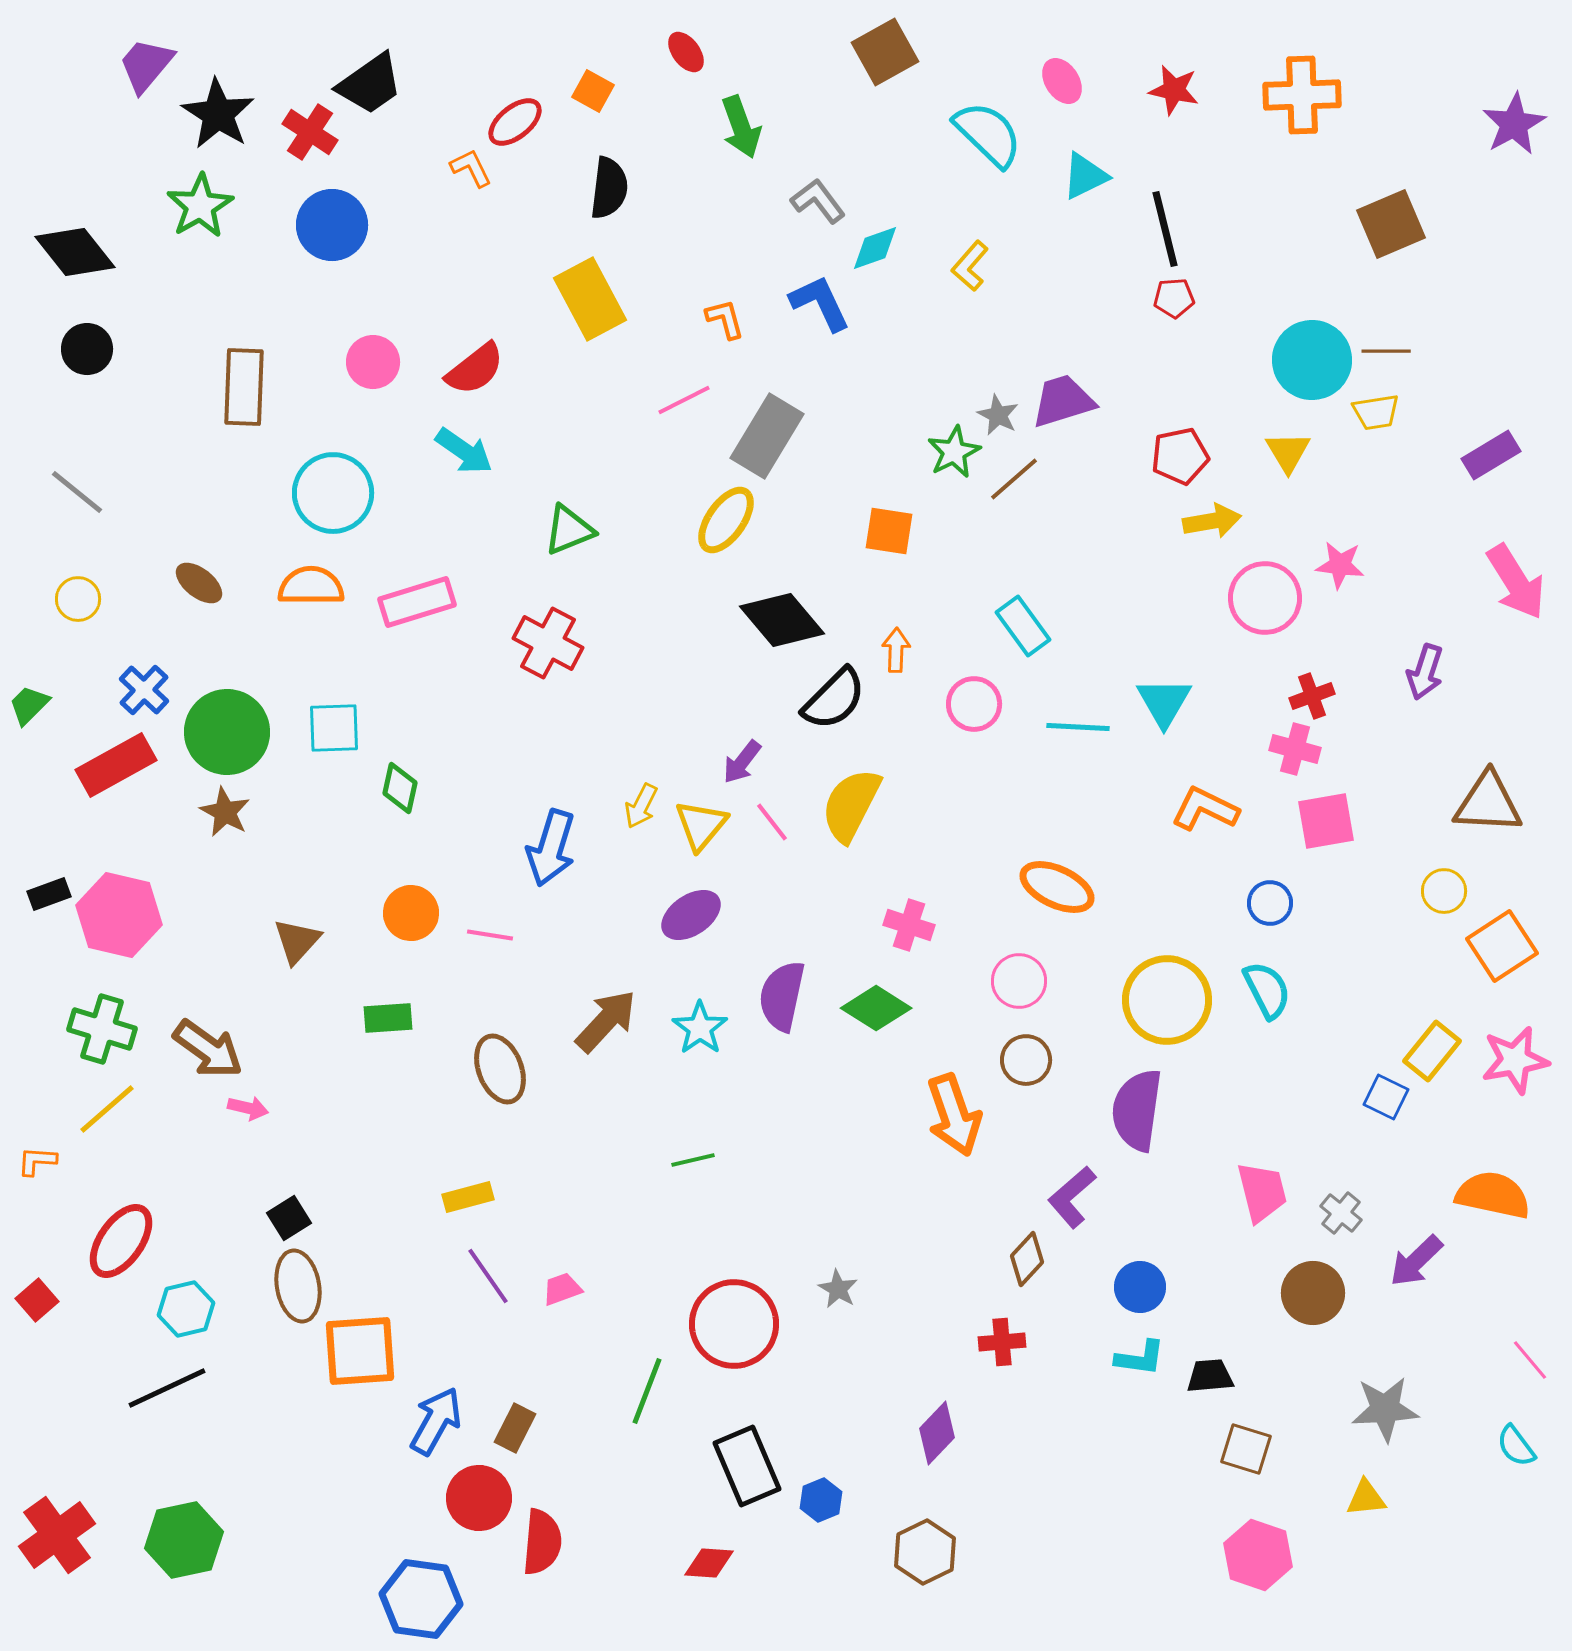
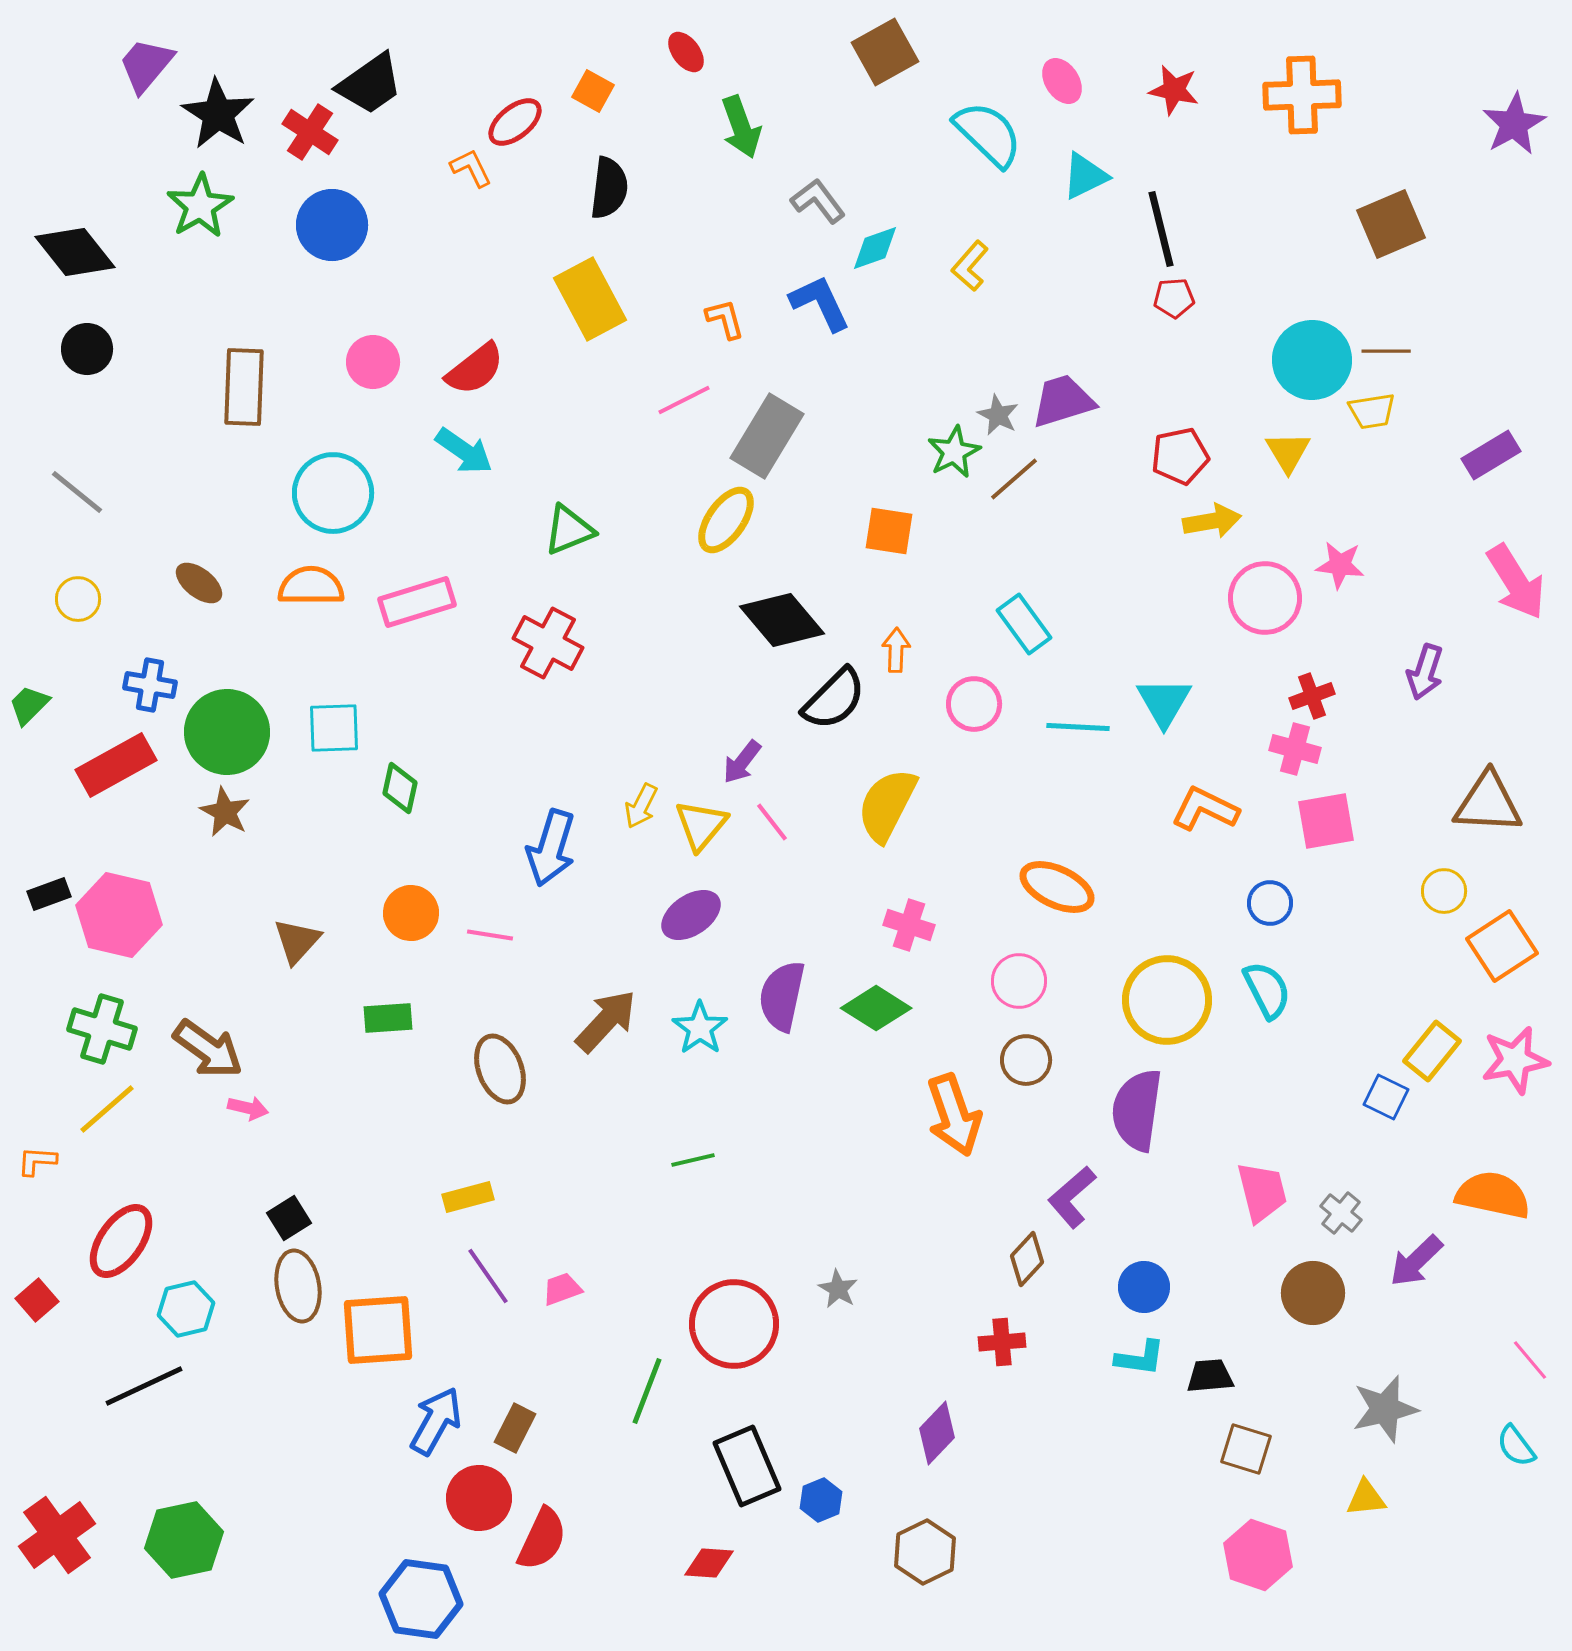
black line at (1165, 229): moved 4 px left
yellow trapezoid at (1376, 412): moved 4 px left, 1 px up
cyan rectangle at (1023, 626): moved 1 px right, 2 px up
blue cross at (144, 690): moved 6 px right, 5 px up; rotated 33 degrees counterclockwise
yellow semicircle at (851, 805): moved 36 px right
blue circle at (1140, 1287): moved 4 px right
orange square at (360, 1351): moved 18 px right, 21 px up
black line at (167, 1388): moved 23 px left, 2 px up
gray star at (1385, 1409): rotated 10 degrees counterclockwise
red semicircle at (542, 1542): moved 3 px up; rotated 20 degrees clockwise
